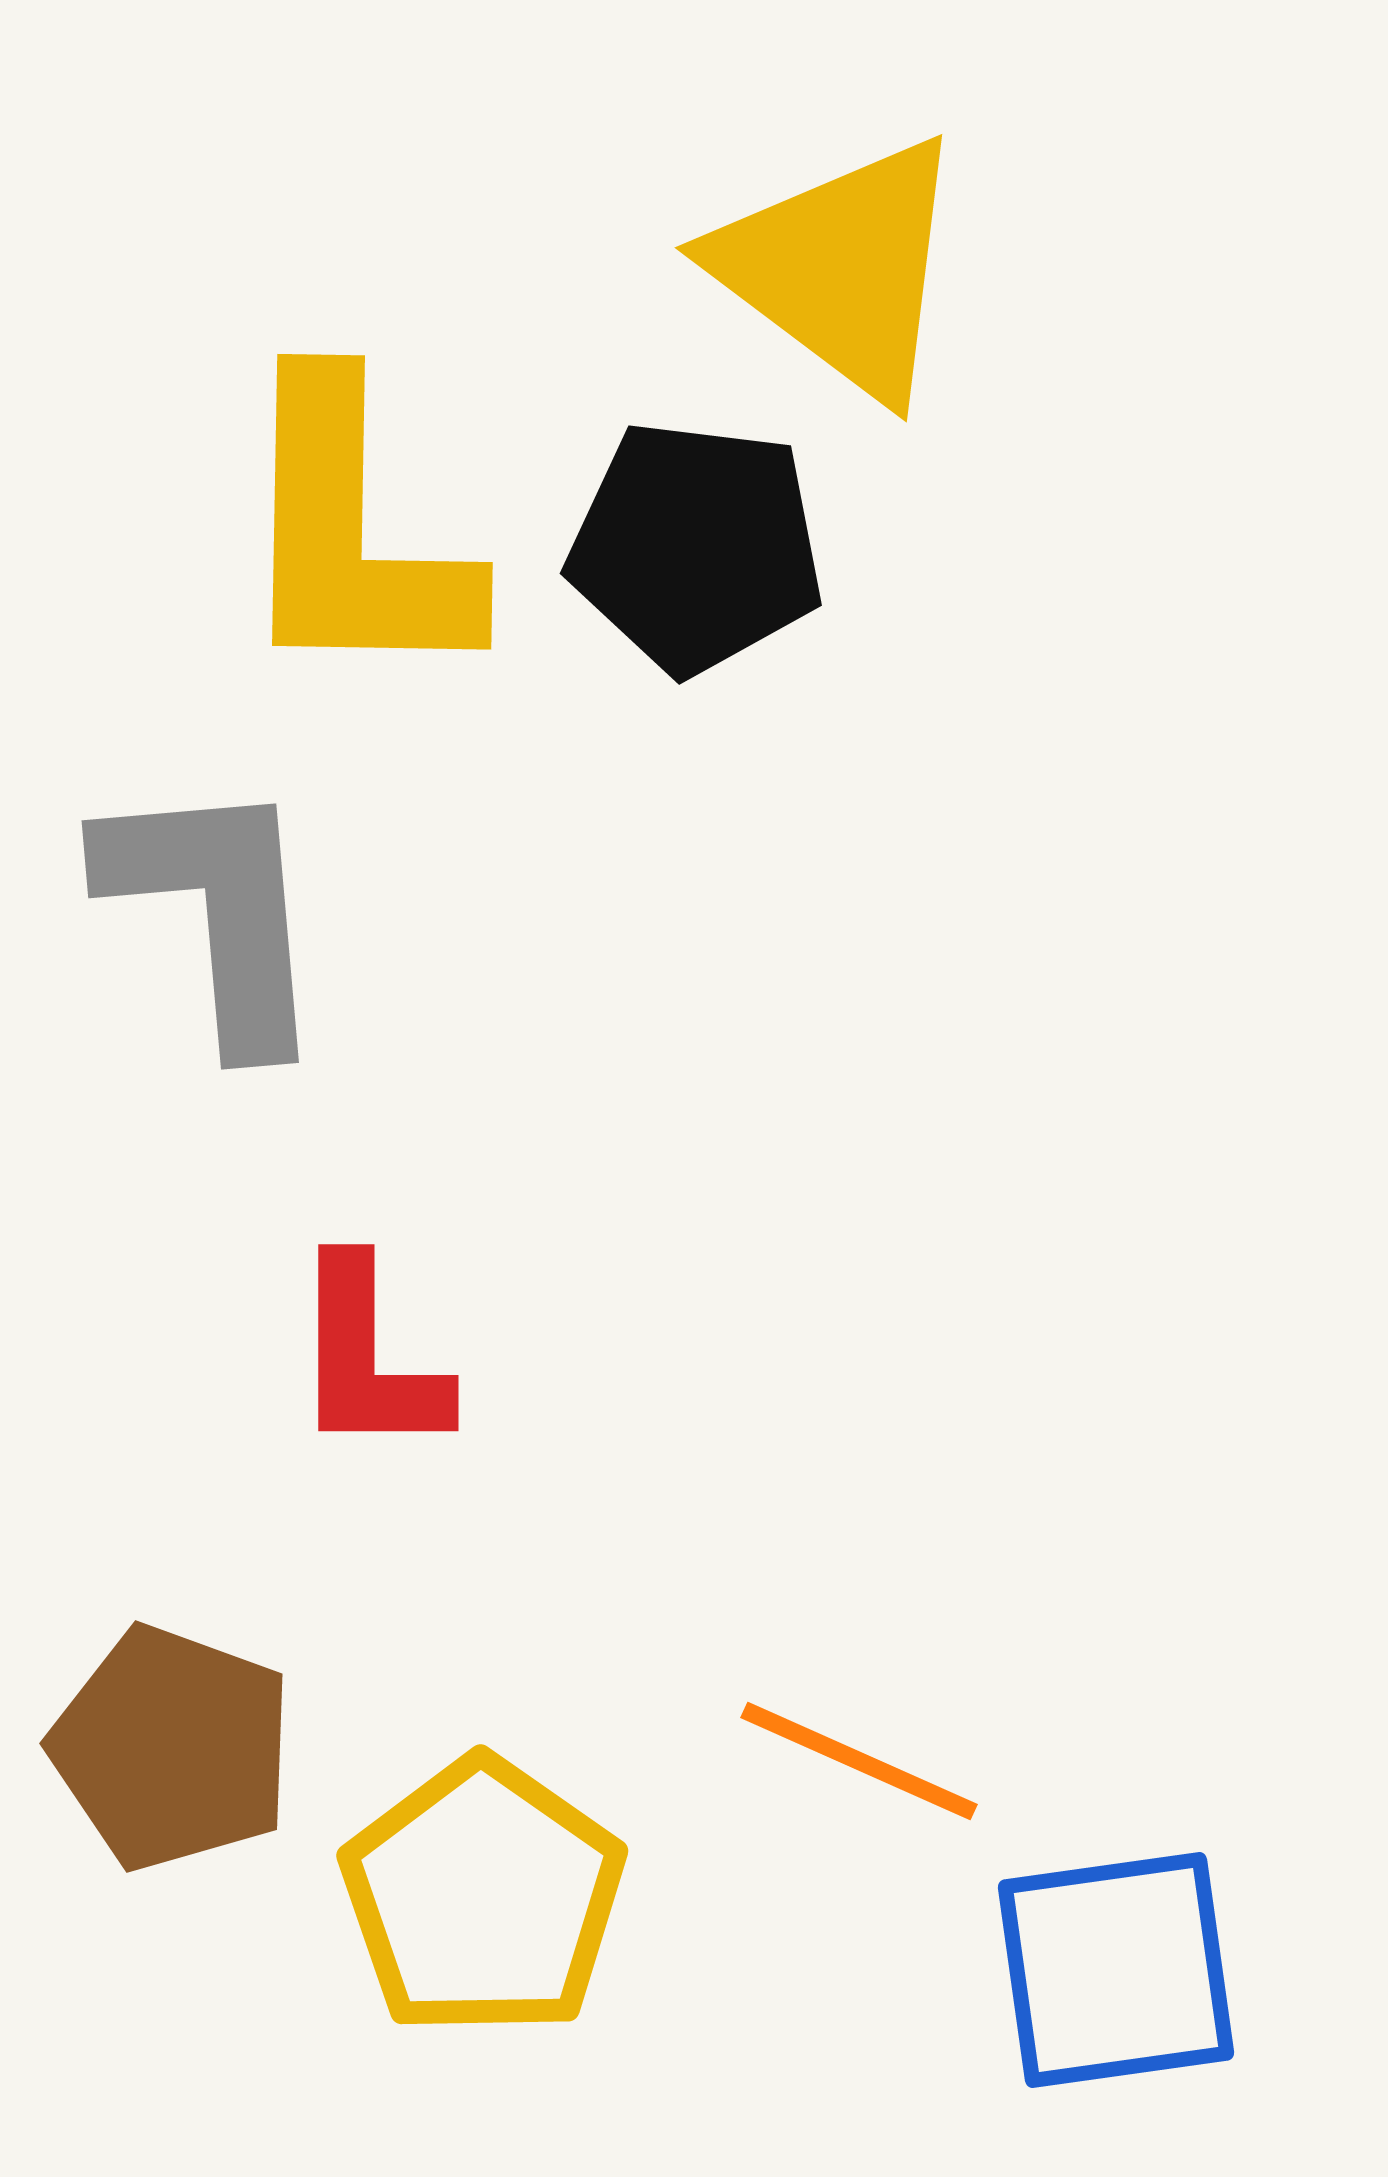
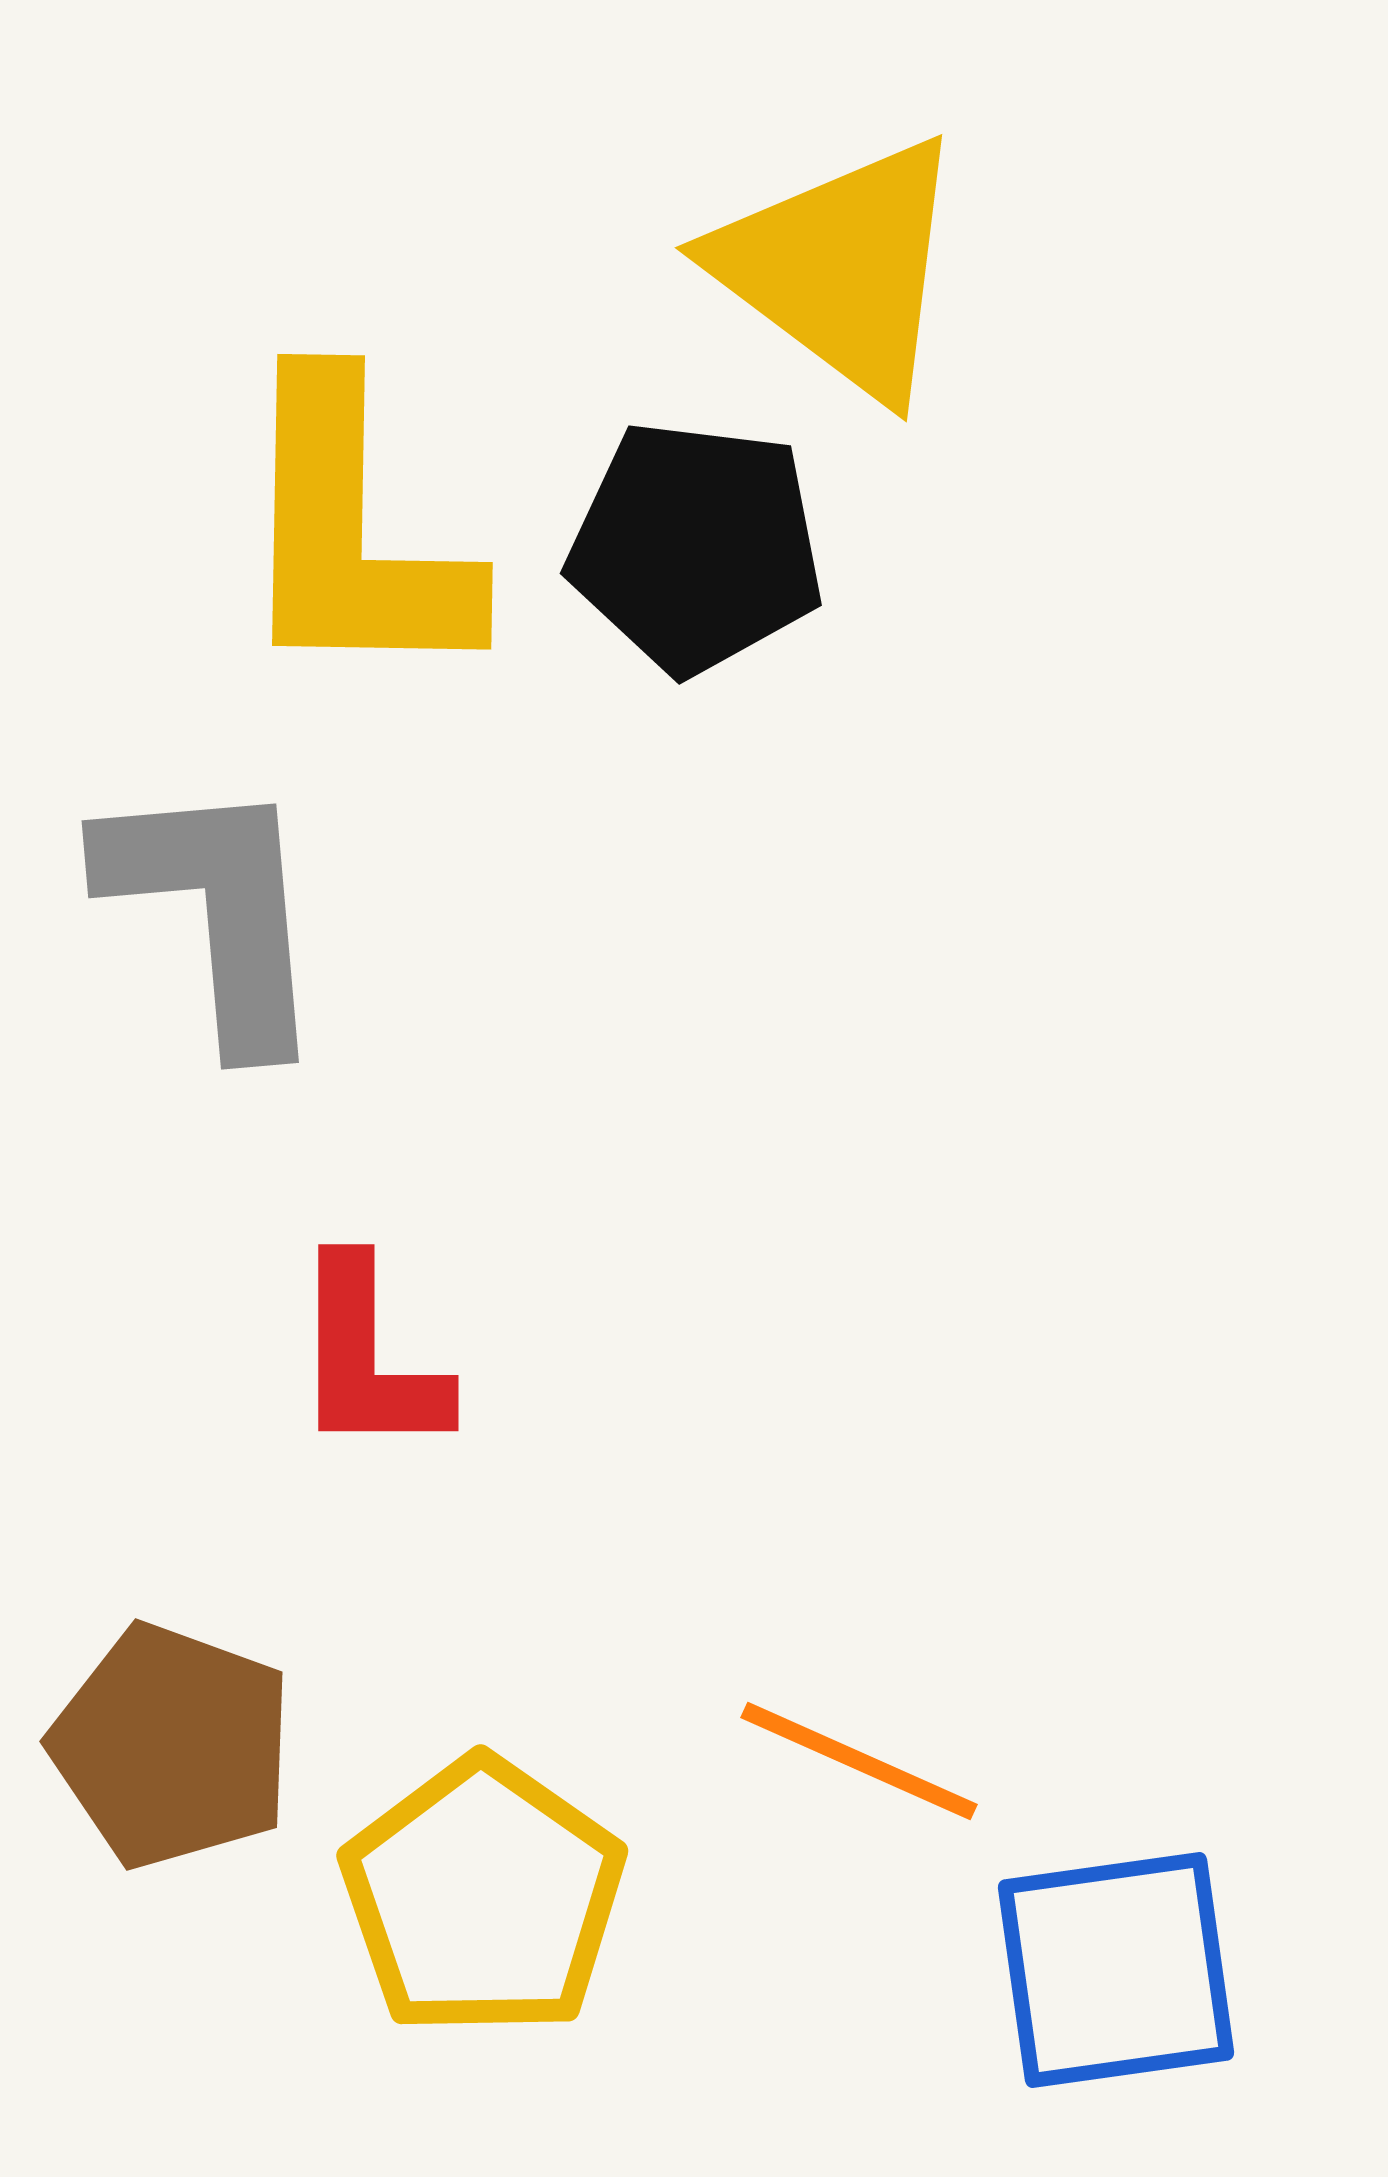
brown pentagon: moved 2 px up
